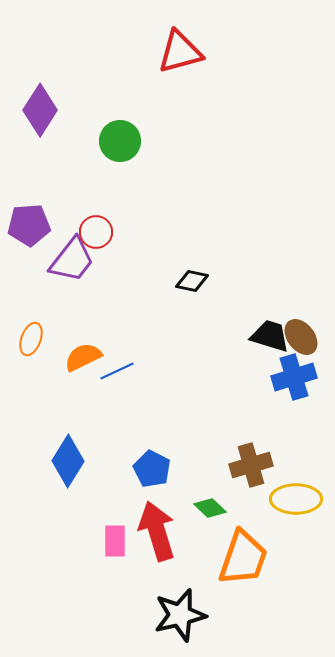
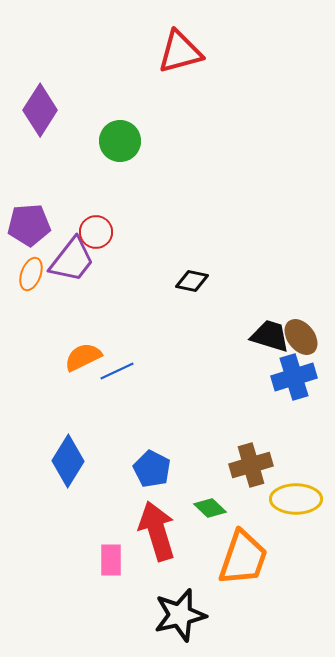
orange ellipse: moved 65 px up
pink rectangle: moved 4 px left, 19 px down
